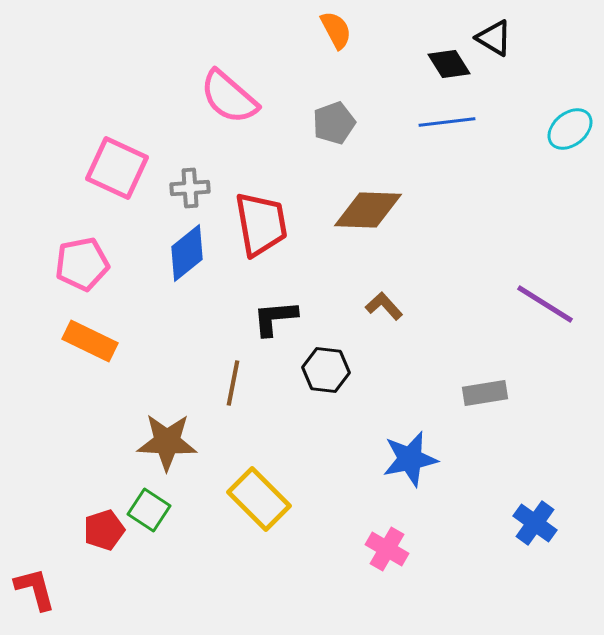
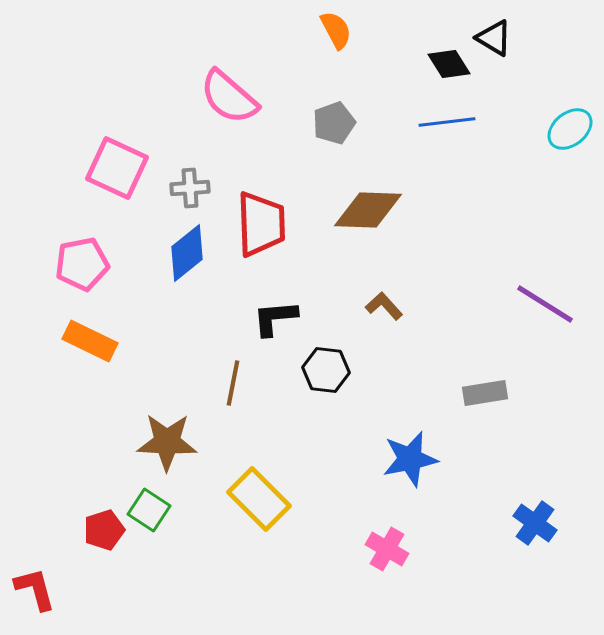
red trapezoid: rotated 8 degrees clockwise
